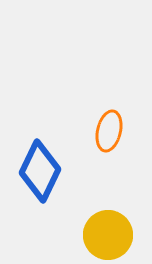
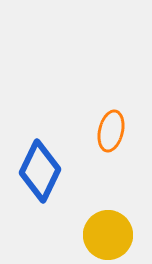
orange ellipse: moved 2 px right
